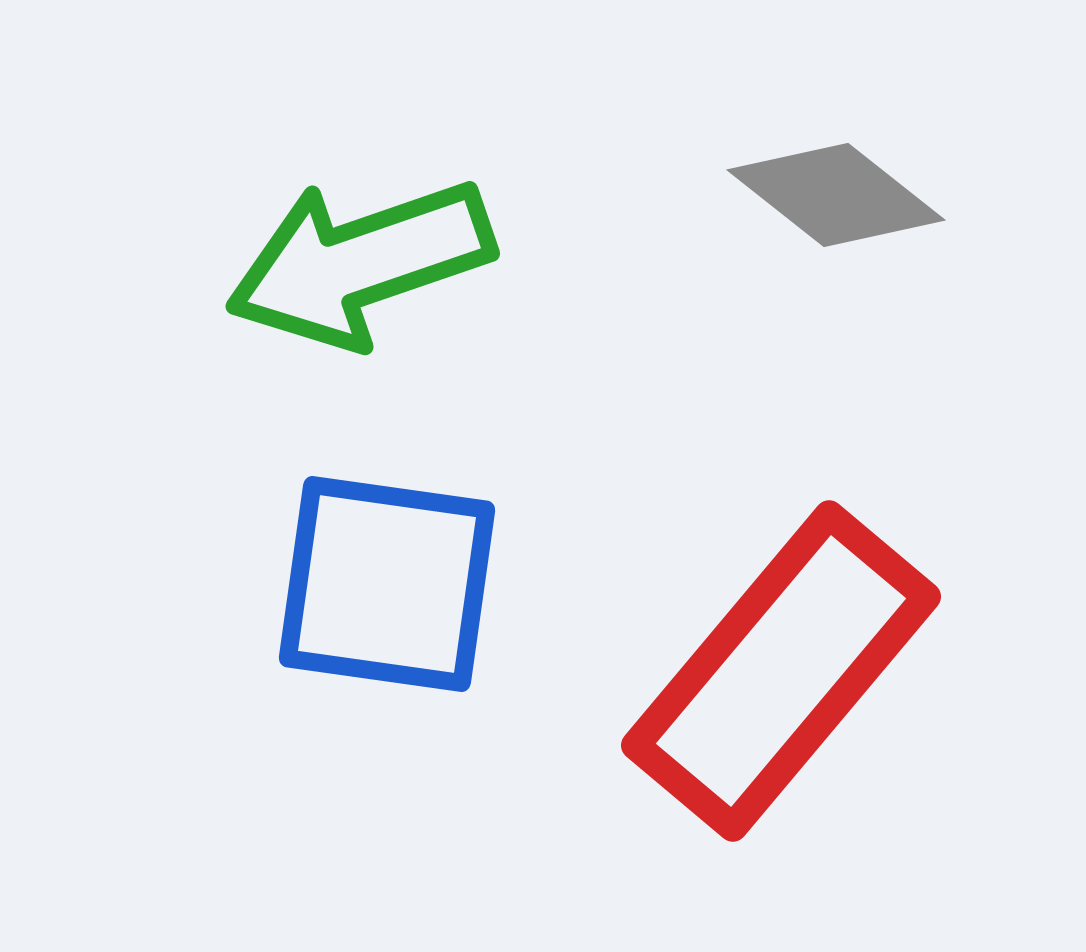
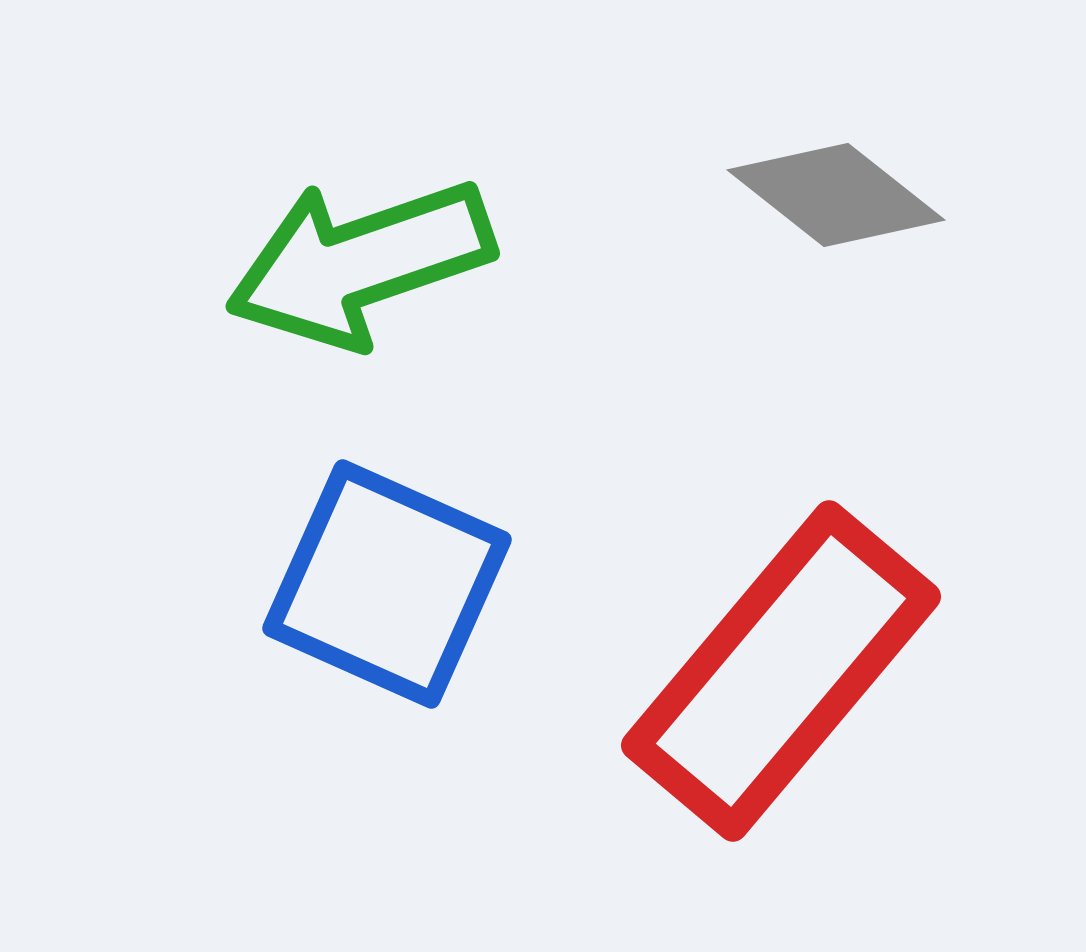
blue square: rotated 16 degrees clockwise
